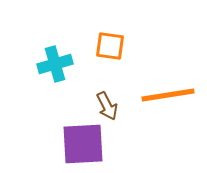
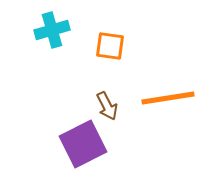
cyan cross: moved 3 px left, 34 px up
orange line: moved 3 px down
purple square: rotated 24 degrees counterclockwise
